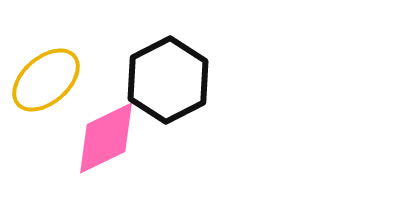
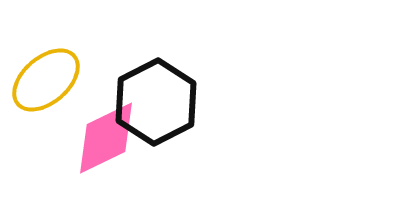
black hexagon: moved 12 px left, 22 px down
